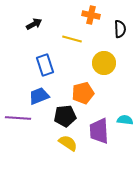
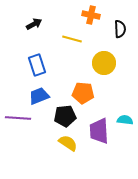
blue rectangle: moved 8 px left
orange pentagon: rotated 20 degrees clockwise
